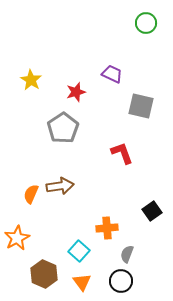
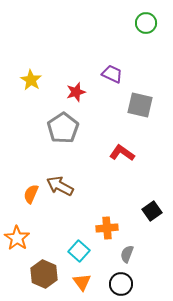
gray square: moved 1 px left, 1 px up
red L-shape: rotated 35 degrees counterclockwise
brown arrow: rotated 144 degrees counterclockwise
orange star: rotated 10 degrees counterclockwise
black circle: moved 3 px down
